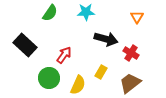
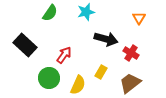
cyan star: rotated 12 degrees counterclockwise
orange triangle: moved 2 px right, 1 px down
